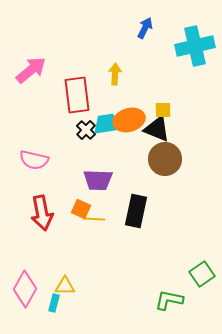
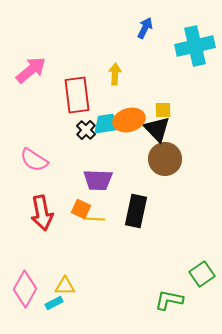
black triangle: rotated 24 degrees clockwise
pink semicircle: rotated 20 degrees clockwise
cyan rectangle: rotated 48 degrees clockwise
